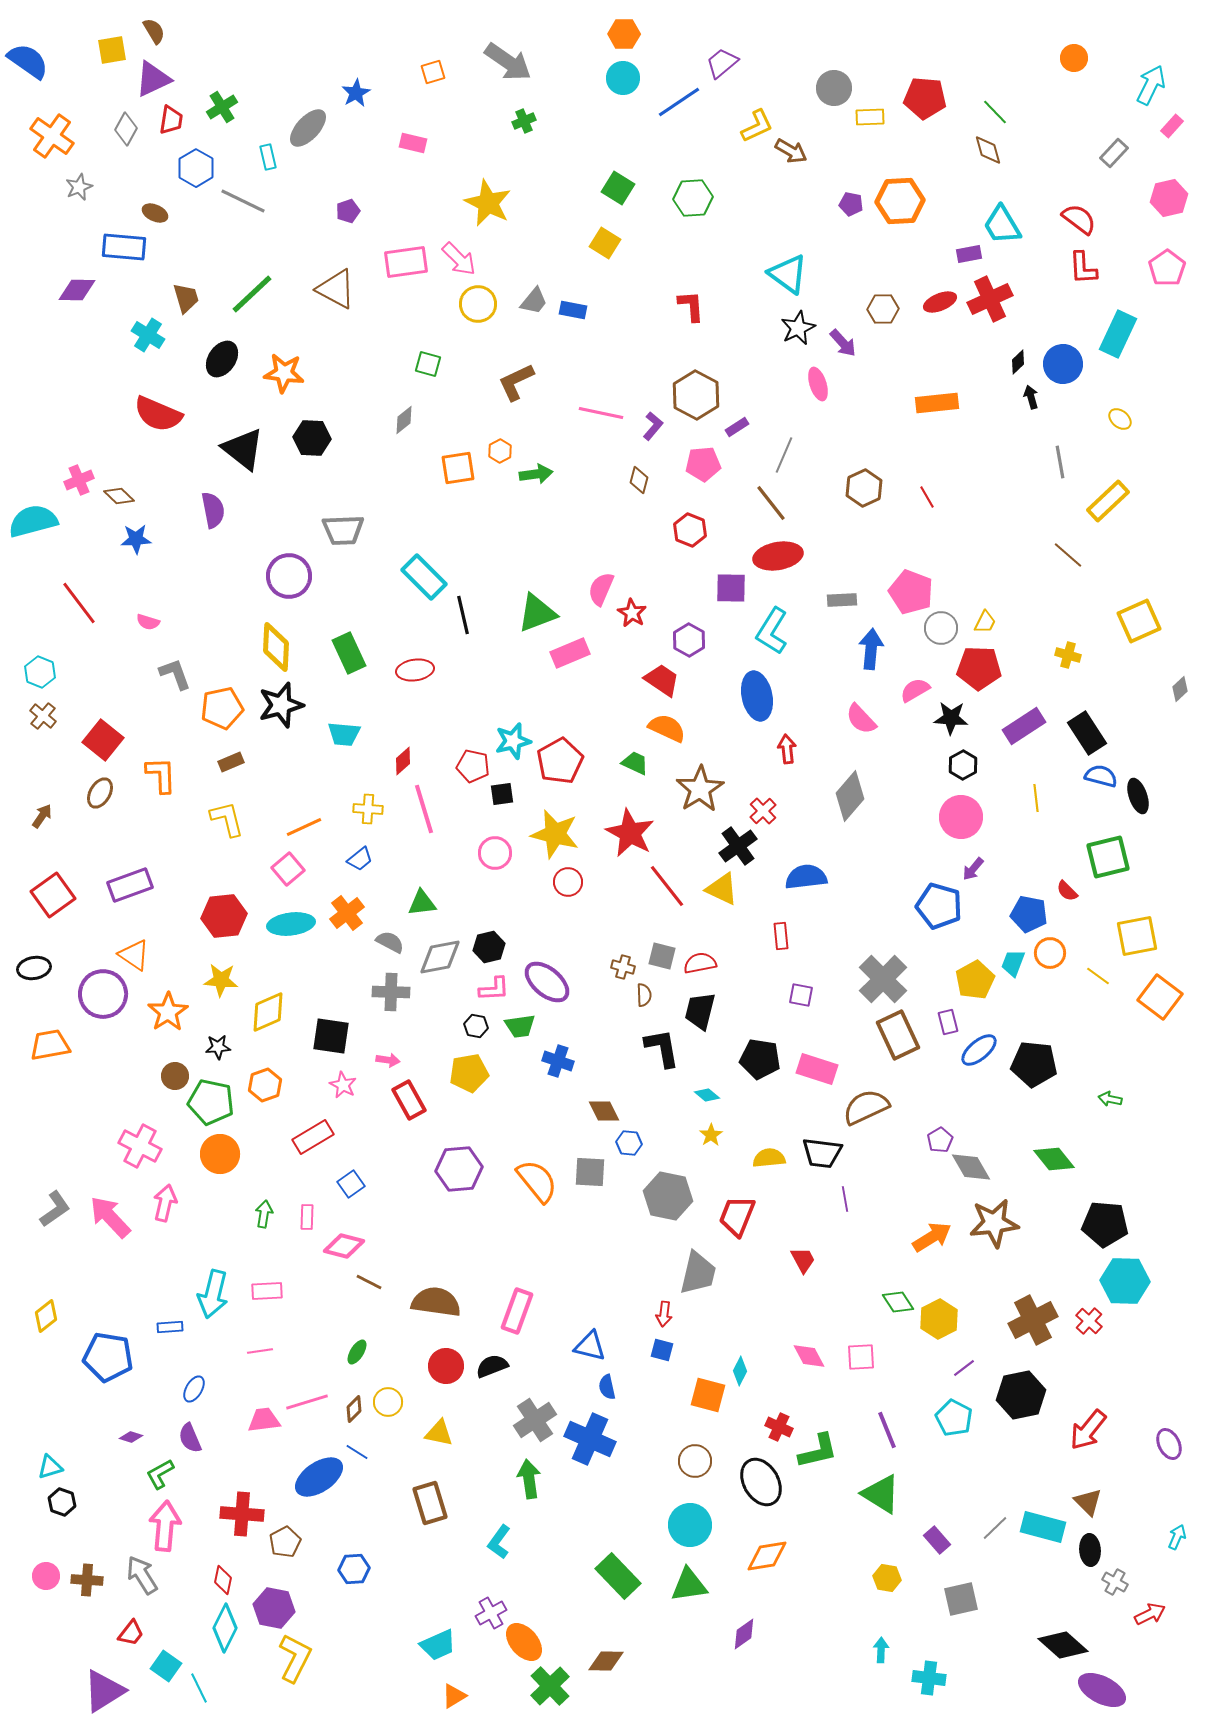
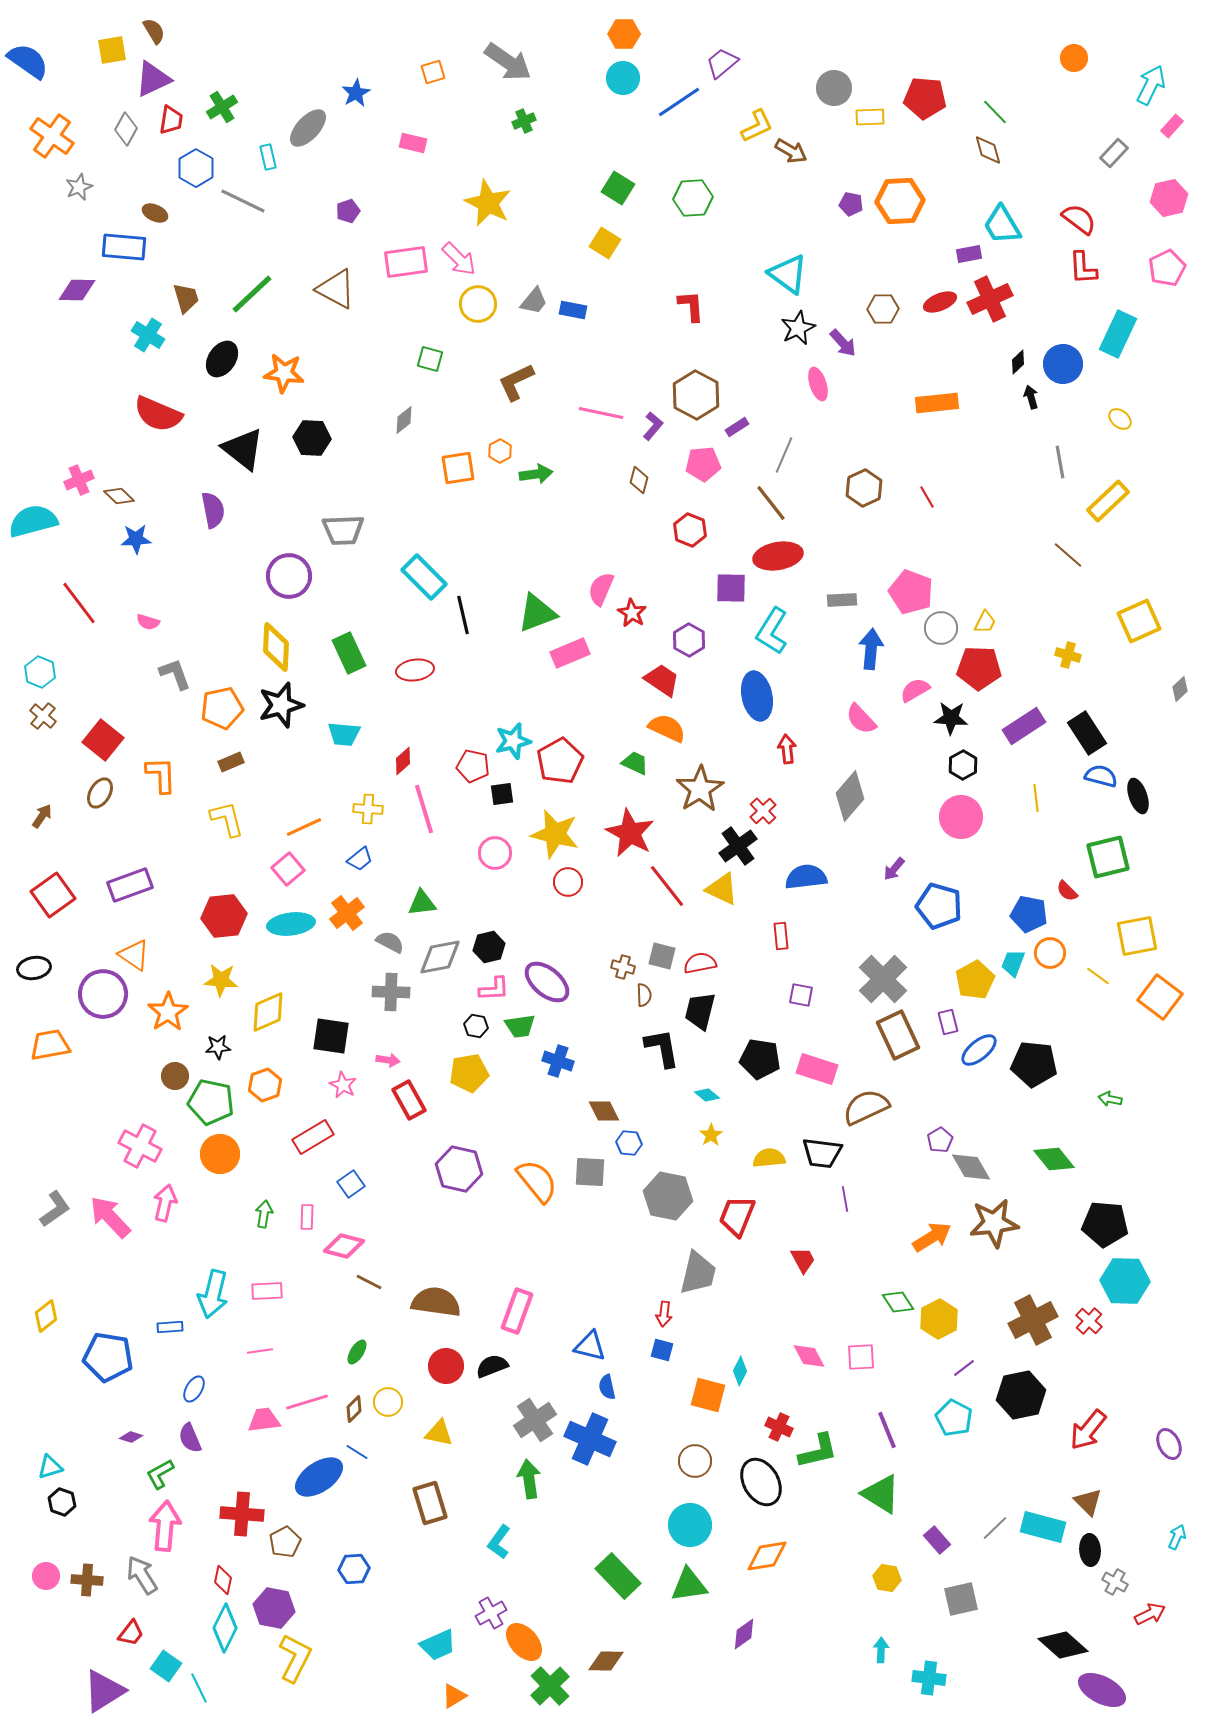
pink pentagon at (1167, 268): rotated 9 degrees clockwise
green square at (428, 364): moved 2 px right, 5 px up
purple arrow at (973, 869): moved 79 px left
purple hexagon at (459, 1169): rotated 18 degrees clockwise
